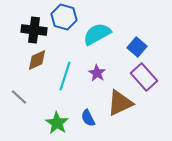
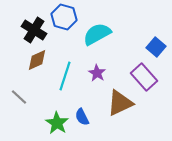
black cross: rotated 25 degrees clockwise
blue square: moved 19 px right
blue semicircle: moved 6 px left, 1 px up
